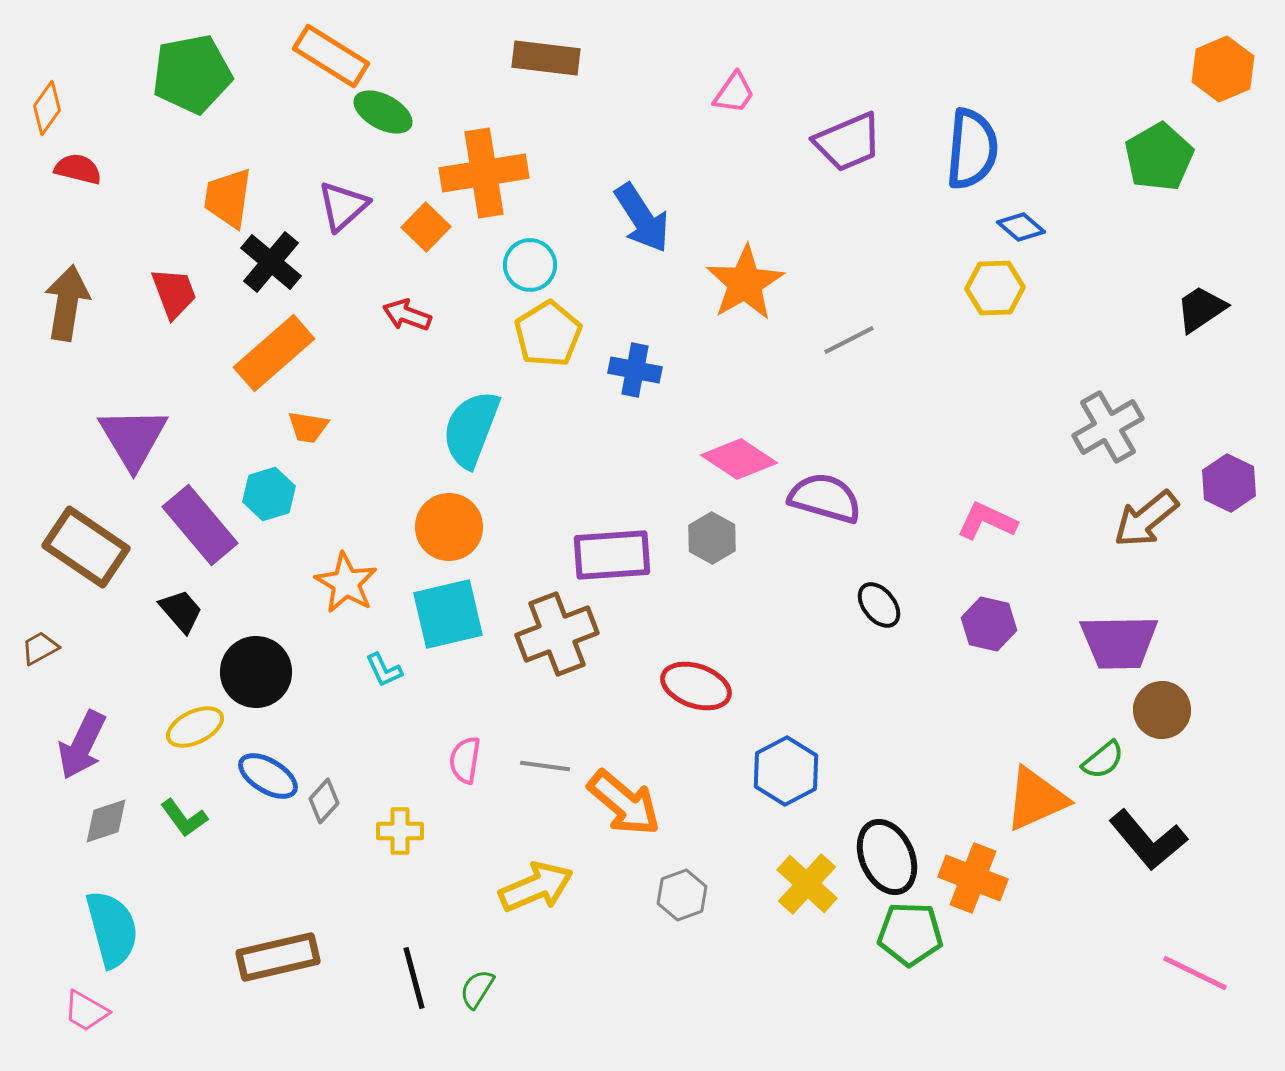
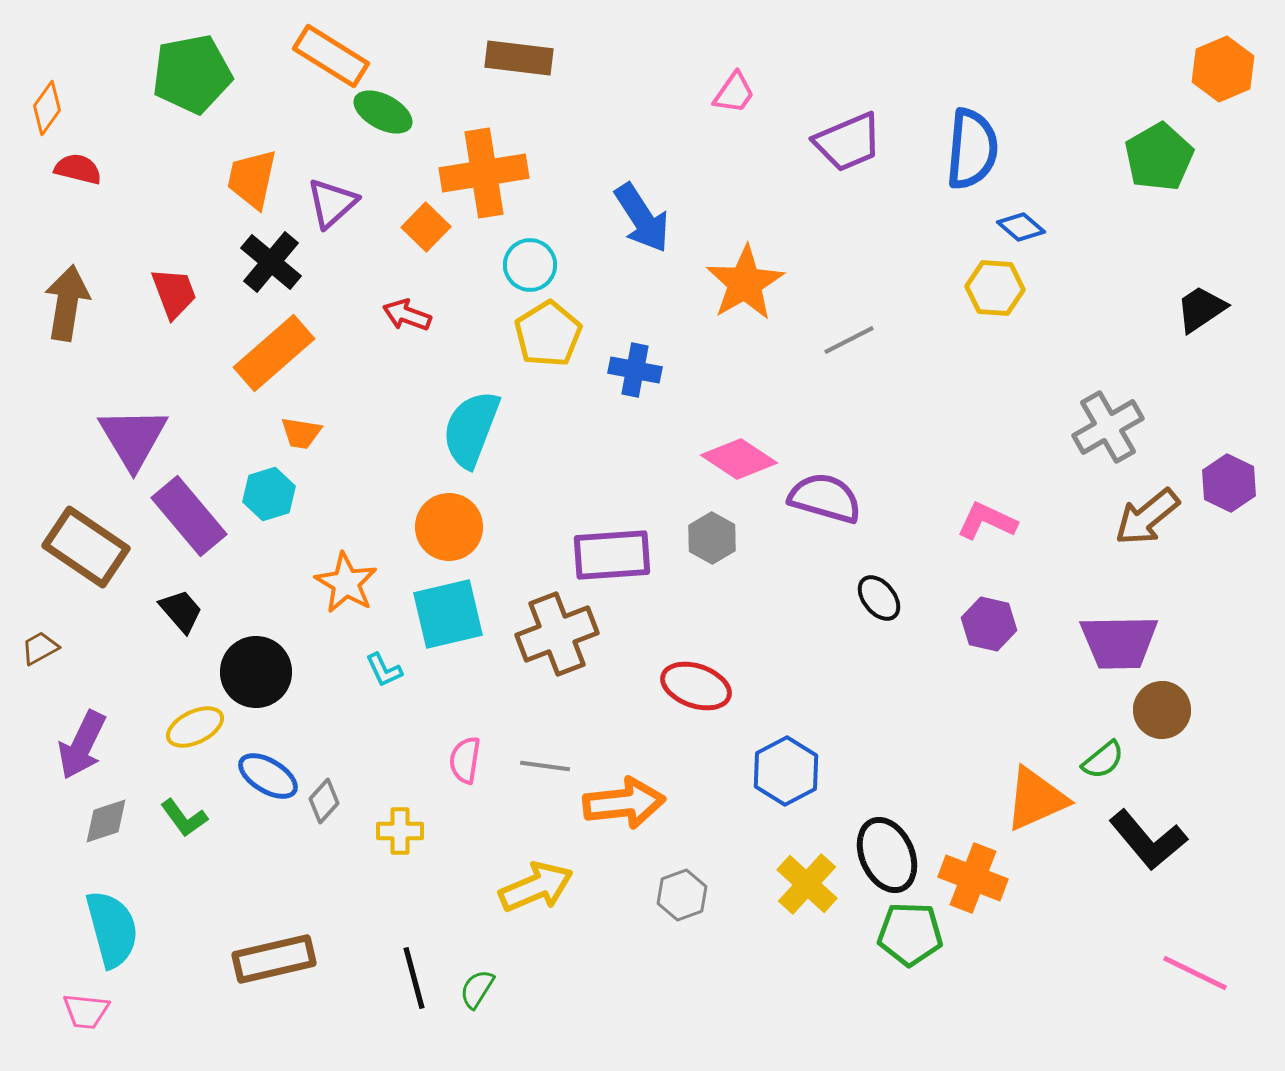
brown rectangle at (546, 58): moved 27 px left
orange trapezoid at (228, 198): moved 24 px right, 19 px up; rotated 4 degrees clockwise
purple triangle at (343, 206): moved 11 px left, 3 px up
yellow hexagon at (995, 288): rotated 6 degrees clockwise
orange trapezoid at (308, 427): moved 7 px left, 6 px down
brown arrow at (1146, 519): moved 1 px right, 2 px up
purple rectangle at (200, 525): moved 11 px left, 9 px up
black ellipse at (879, 605): moved 7 px up
orange arrow at (624, 803): rotated 46 degrees counterclockwise
black ellipse at (887, 857): moved 2 px up
brown rectangle at (278, 957): moved 4 px left, 2 px down
pink trapezoid at (86, 1011): rotated 24 degrees counterclockwise
